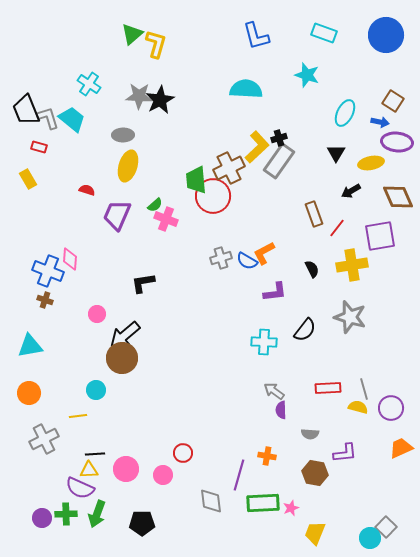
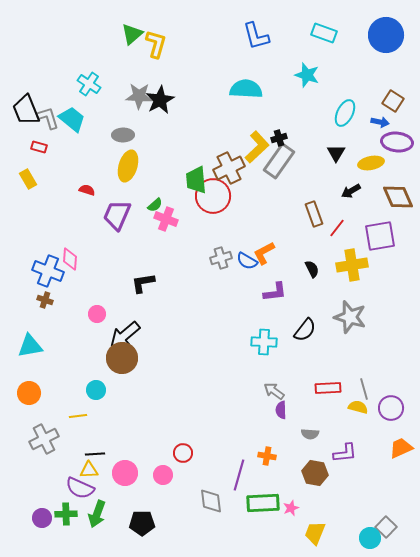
pink circle at (126, 469): moved 1 px left, 4 px down
